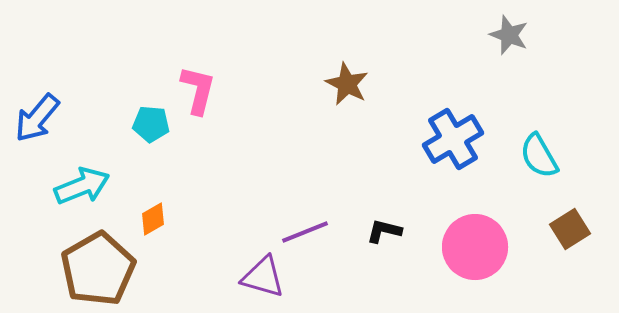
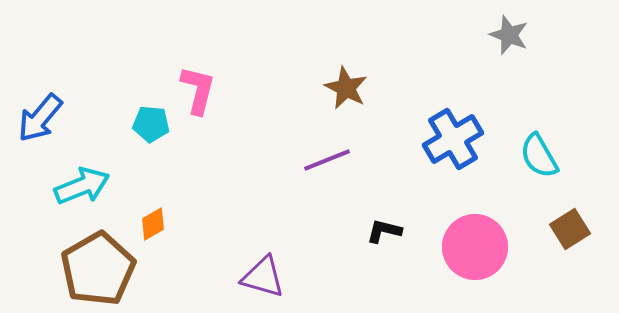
brown star: moved 1 px left, 4 px down
blue arrow: moved 3 px right
orange diamond: moved 5 px down
purple line: moved 22 px right, 72 px up
